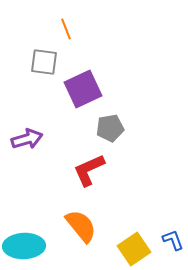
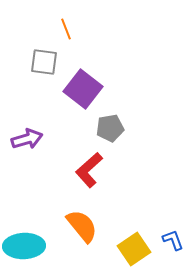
purple square: rotated 27 degrees counterclockwise
red L-shape: rotated 18 degrees counterclockwise
orange semicircle: moved 1 px right
